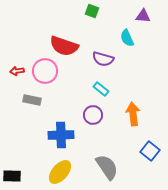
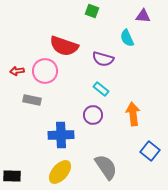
gray semicircle: moved 1 px left
